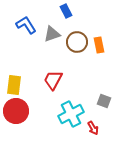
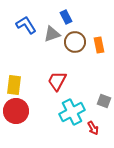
blue rectangle: moved 6 px down
brown circle: moved 2 px left
red trapezoid: moved 4 px right, 1 px down
cyan cross: moved 1 px right, 2 px up
